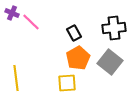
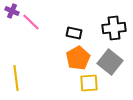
purple cross: moved 2 px up
black rectangle: rotated 49 degrees counterclockwise
yellow square: moved 22 px right
